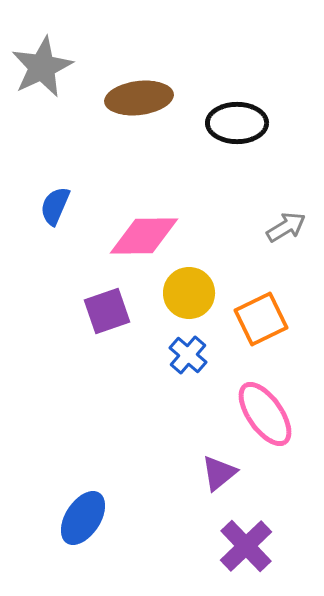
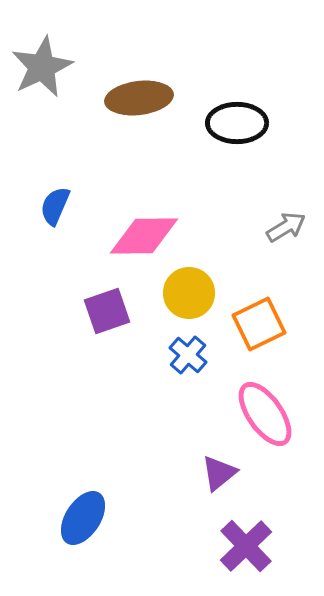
orange square: moved 2 px left, 5 px down
